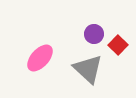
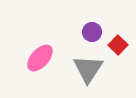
purple circle: moved 2 px left, 2 px up
gray triangle: rotated 20 degrees clockwise
